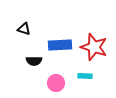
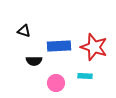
black triangle: moved 2 px down
blue rectangle: moved 1 px left, 1 px down
